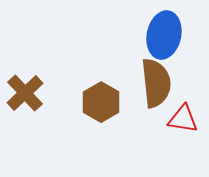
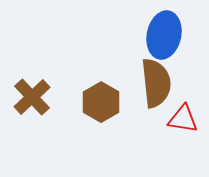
brown cross: moved 7 px right, 4 px down
